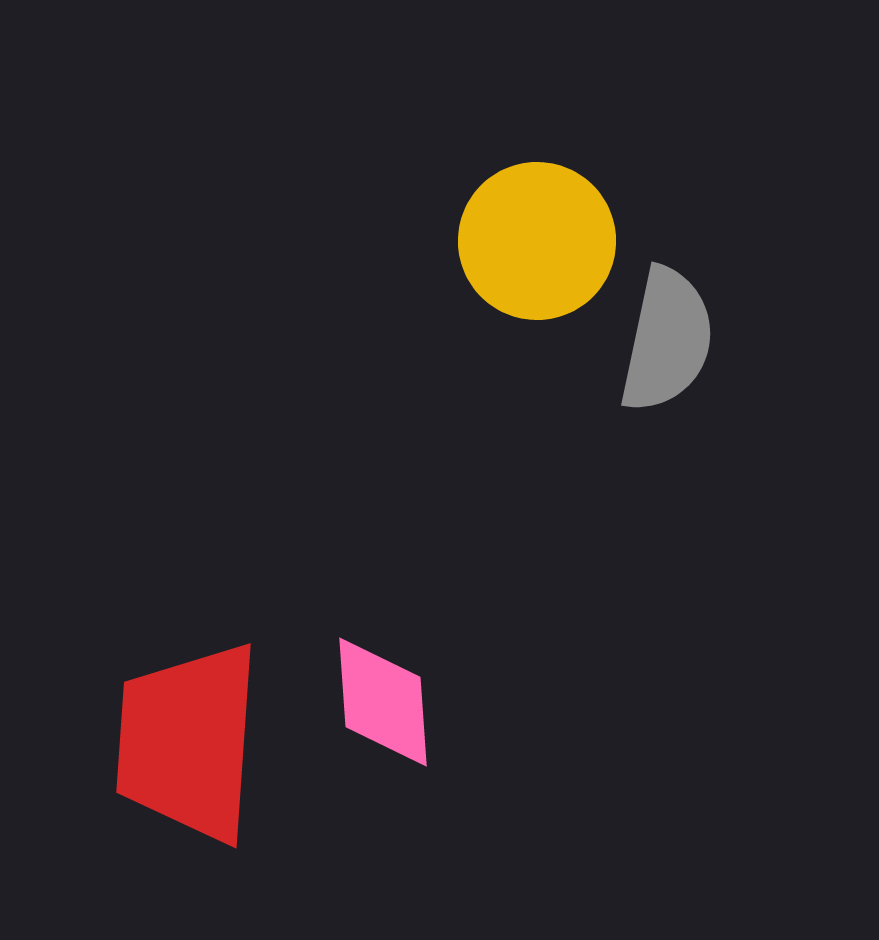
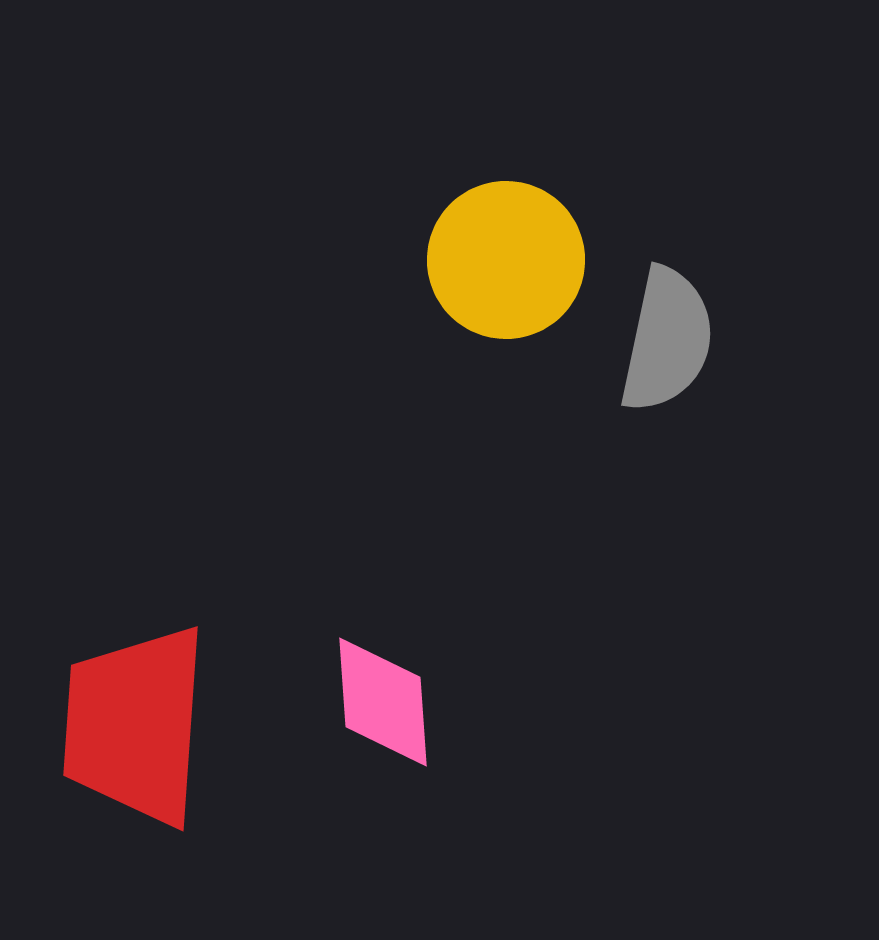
yellow circle: moved 31 px left, 19 px down
red trapezoid: moved 53 px left, 17 px up
